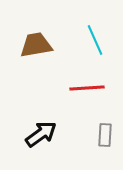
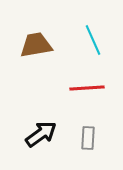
cyan line: moved 2 px left
gray rectangle: moved 17 px left, 3 px down
